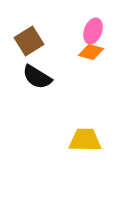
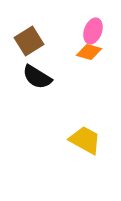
orange diamond: moved 2 px left
yellow trapezoid: rotated 28 degrees clockwise
